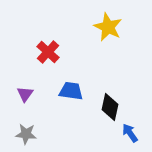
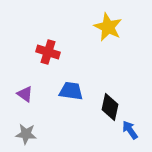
red cross: rotated 25 degrees counterclockwise
purple triangle: rotated 30 degrees counterclockwise
blue arrow: moved 3 px up
